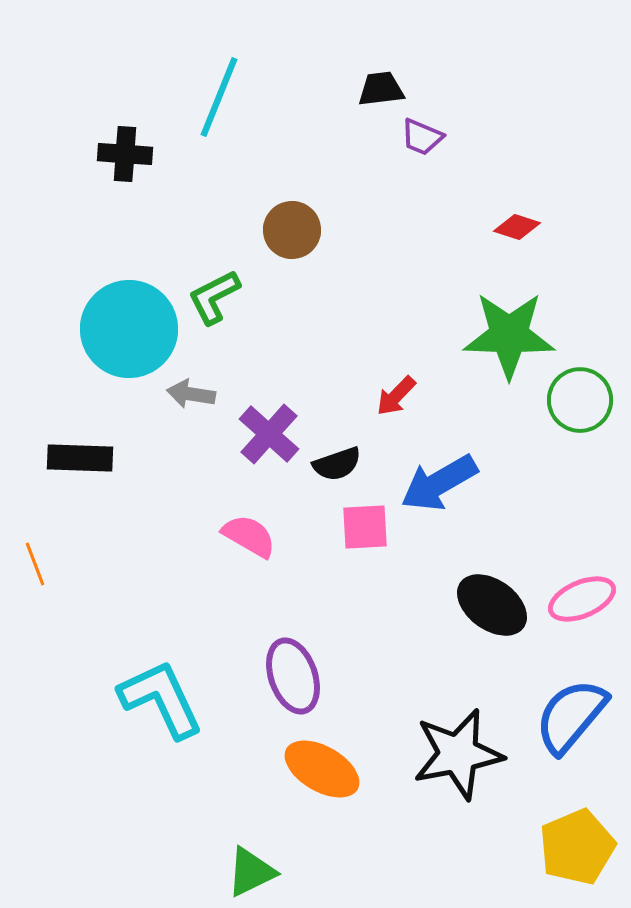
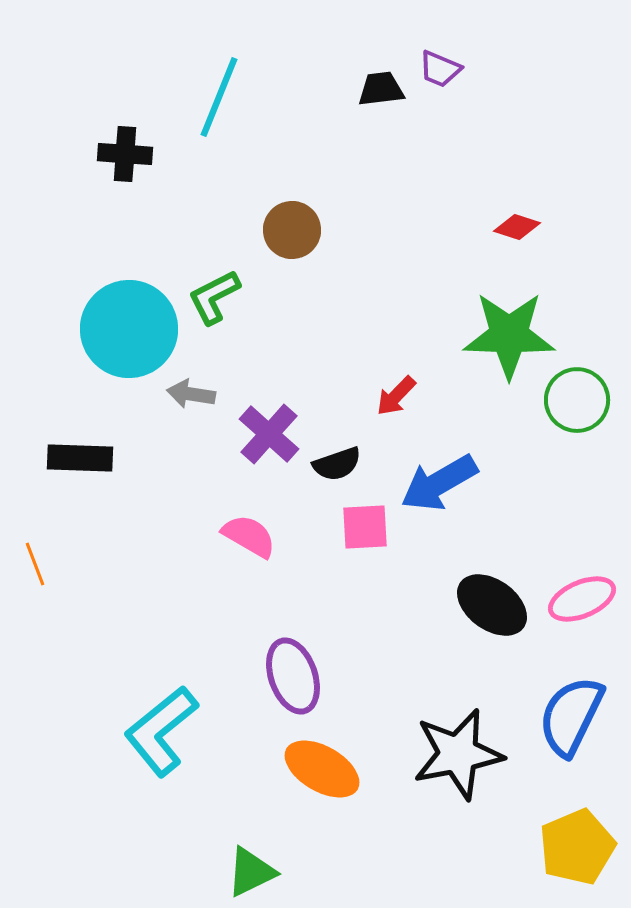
purple trapezoid: moved 18 px right, 68 px up
green circle: moved 3 px left
cyan L-shape: moved 32 px down; rotated 104 degrees counterclockwise
blue semicircle: rotated 14 degrees counterclockwise
